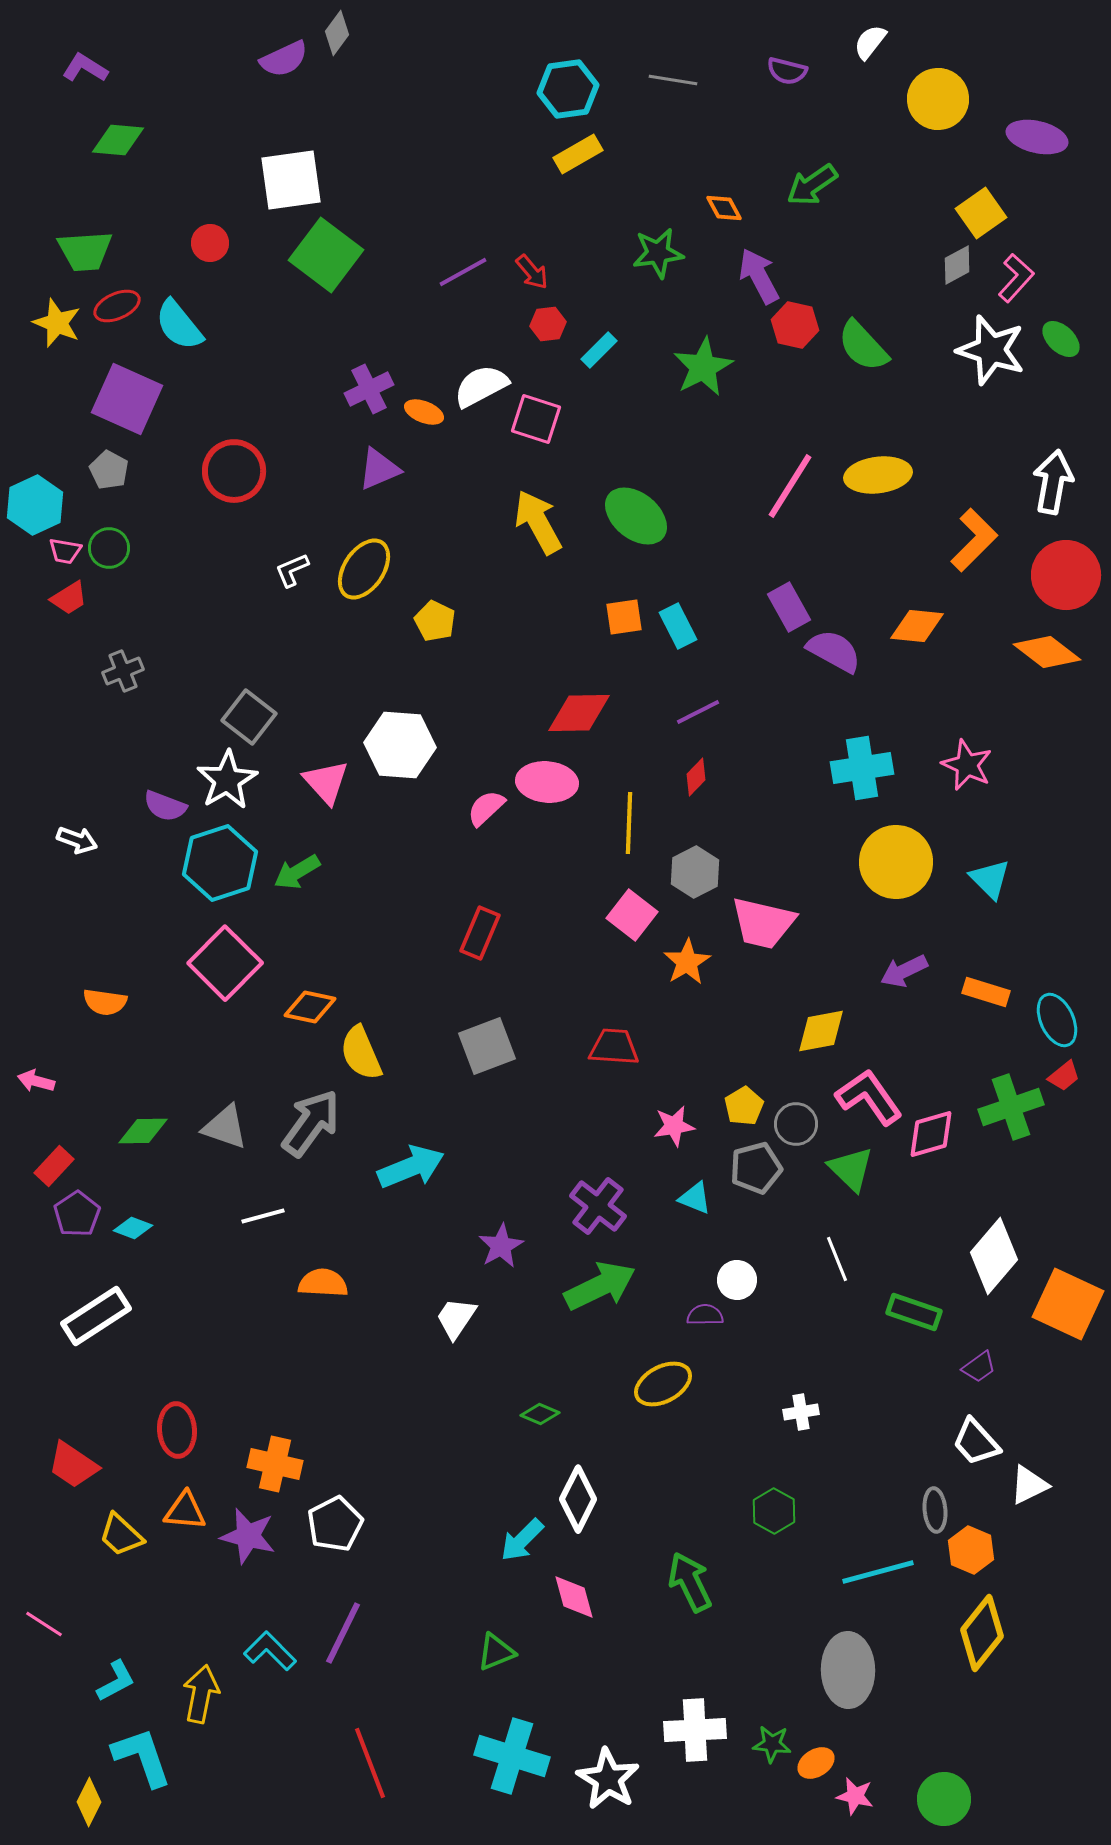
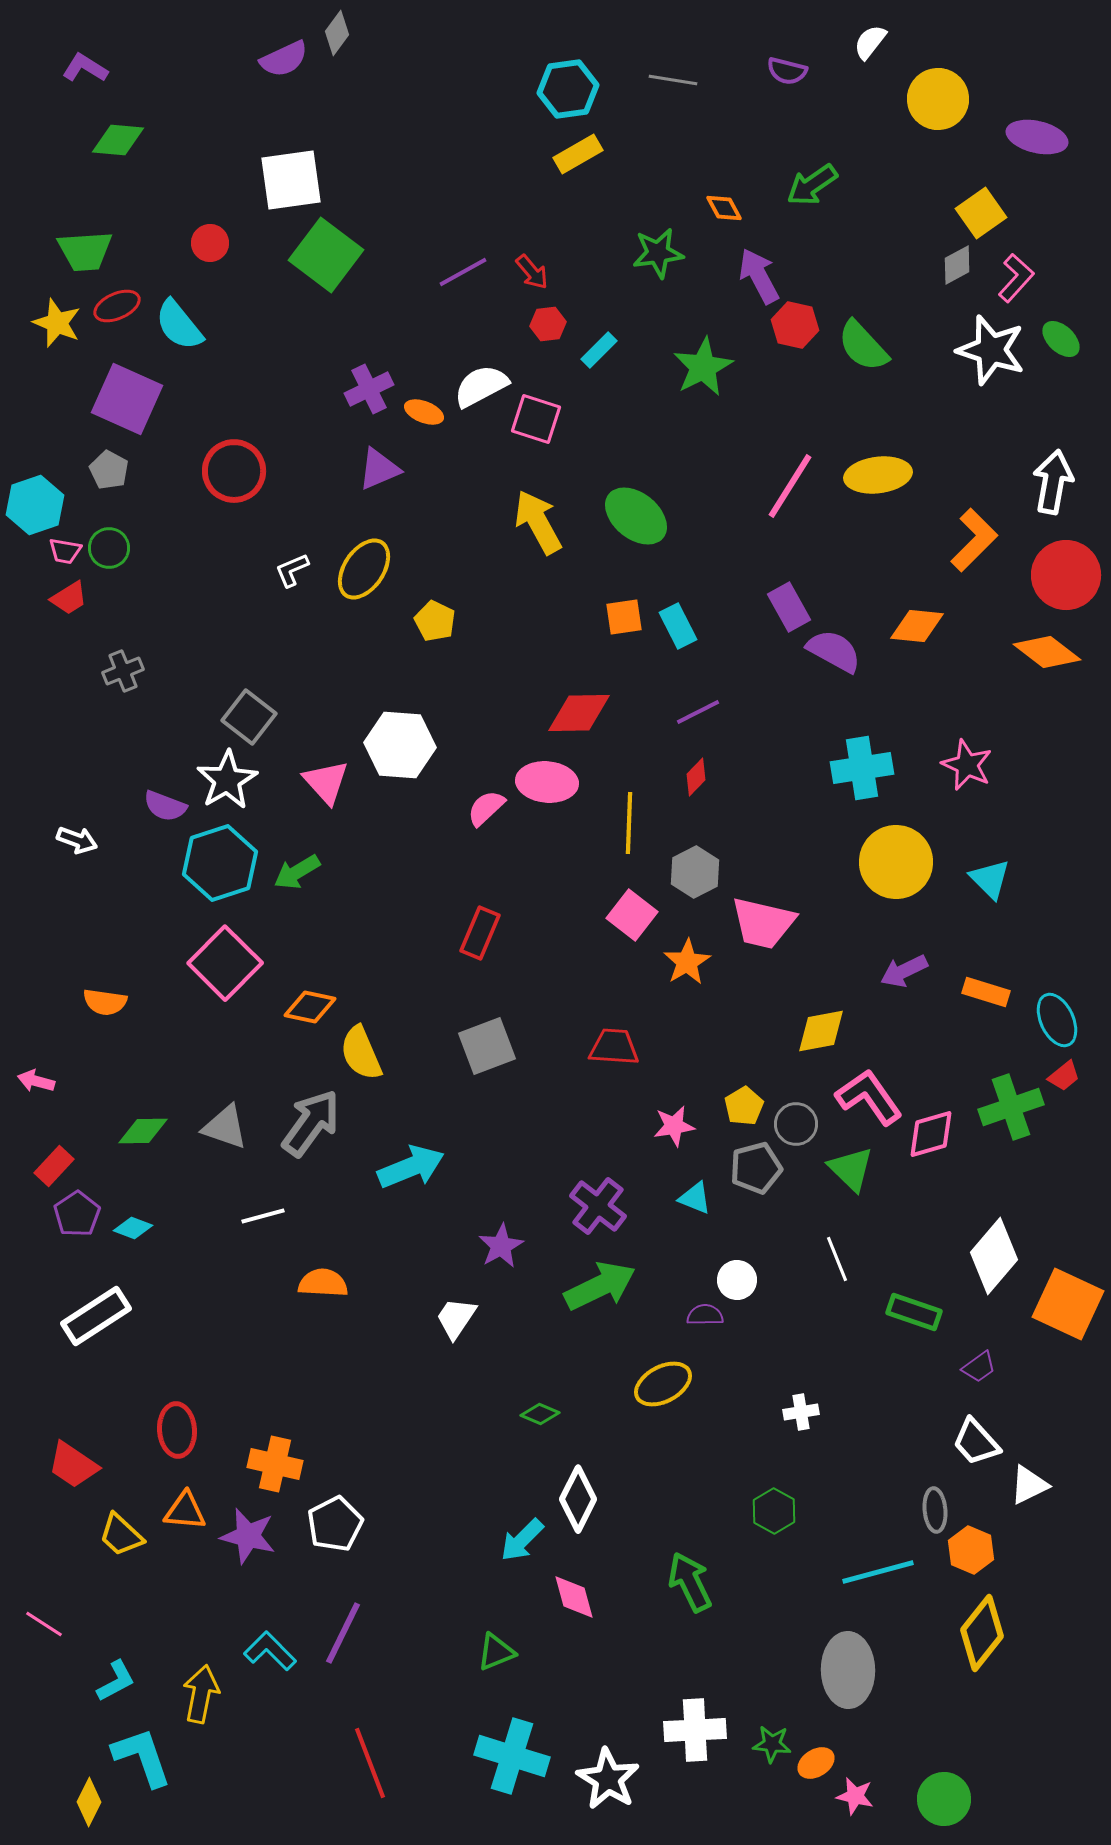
cyan hexagon at (35, 505): rotated 6 degrees clockwise
